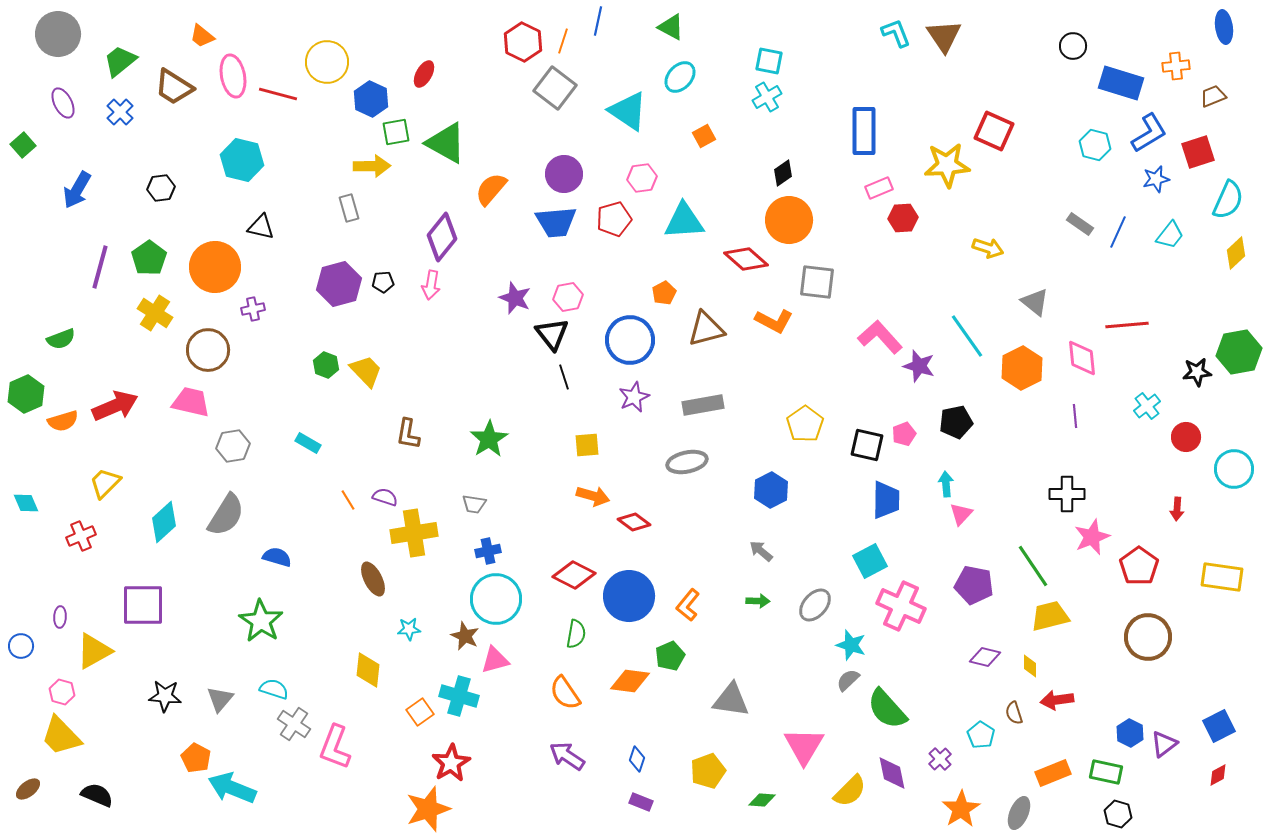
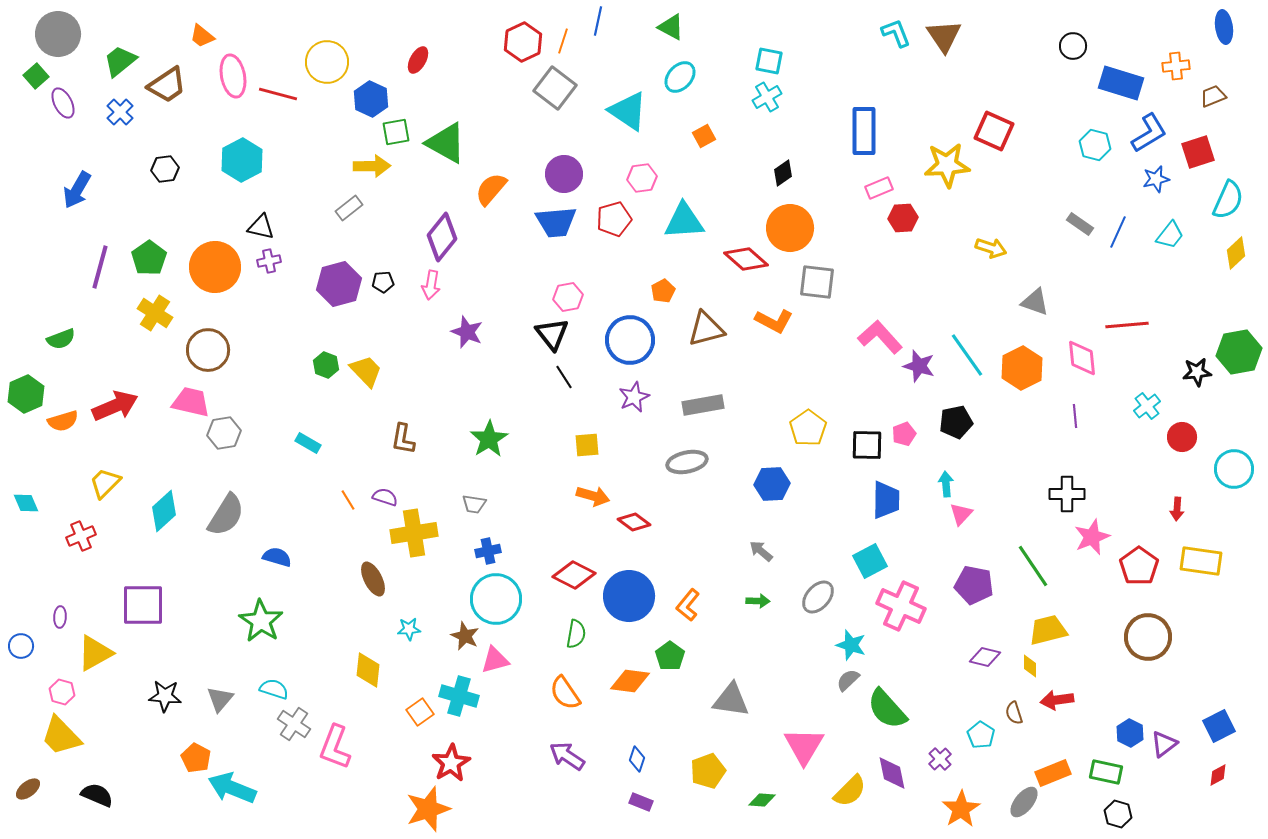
red hexagon at (523, 42): rotated 9 degrees clockwise
red ellipse at (424, 74): moved 6 px left, 14 px up
brown trapezoid at (174, 87): moved 7 px left, 2 px up; rotated 66 degrees counterclockwise
green square at (23, 145): moved 13 px right, 69 px up
cyan hexagon at (242, 160): rotated 18 degrees clockwise
black hexagon at (161, 188): moved 4 px right, 19 px up
gray rectangle at (349, 208): rotated 68 degrees clockwise
orange circle at (789, 220): moved 1 px right, 8 px down
yellow arrow at (988, 248): moved 3 px right
orange pentagon at (664, 293): moved 1 px left, 2 px up
purple star at (515, 298): moved 48 px left, 34 px down
gray triangle at (1035, 302): rotated 20 degrees counterclockwise
purple cross at (253, 309): moved 16 px right, 48 px up
cyan line at (967, 336): moved 19 px down
black line at (564, 377): rotated 15 degrees counterclockwise
yellow pentagon at (805, 424): moved 3 px right, 4 px down
brown L-shape at (408, 434): moved 5 px left, 5 px down
red circle at (1186, 437): moved 4 px left
black square at (867, 445): rotated 12 degrees counterclockwise
gray hexagon at (233, 446): moved 9 px left, 13 px up
blue hexagon at (771, 490): moved 1 px right, 6 px up; rotated 24 degrees clockwise
cyan diamond at (164, 522): moved 11 px up
yellow rectangle at (1222, 577): moved 21 px left, 16 px up
gray ellipse at (815, 605): moved 3 px right, 8 px up
yellow trapezoid at (1050, 616): moved 2 px left, 14 px down
yellow triangle at (94, 651): moved 1 px right, 2 px down
green pentagon at (670, 656): rotated 12 degrees counterclockwise
gray ellipse at (1019, 813): moved 5 px right, 11 px up; rotated 16 degrees clockwise
